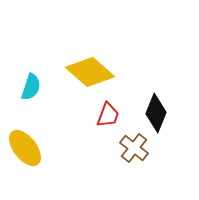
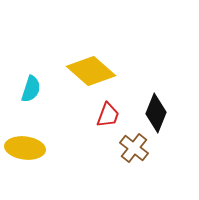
yellow diamond: moved 1 px right, 1 px up
cyan semicircle: moved 2 px down
yellow ellipse: rotated 45 degrees counterclockwise
